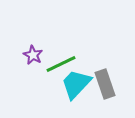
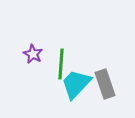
purple star: moved 1 px up
green line: rotated 60 degrees counterclockwise
